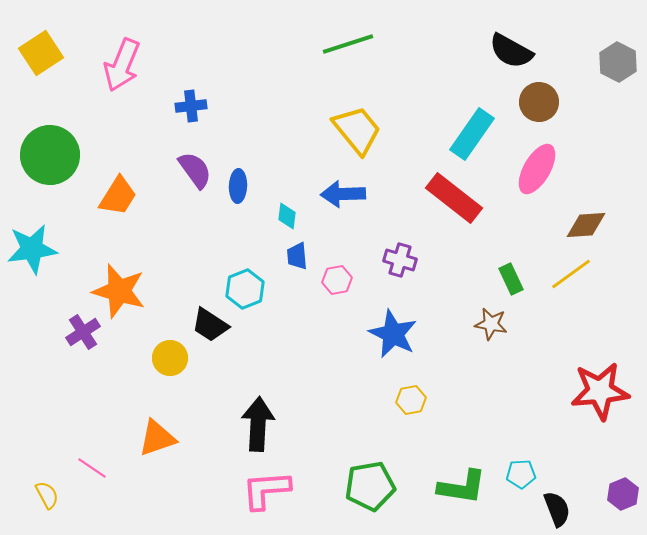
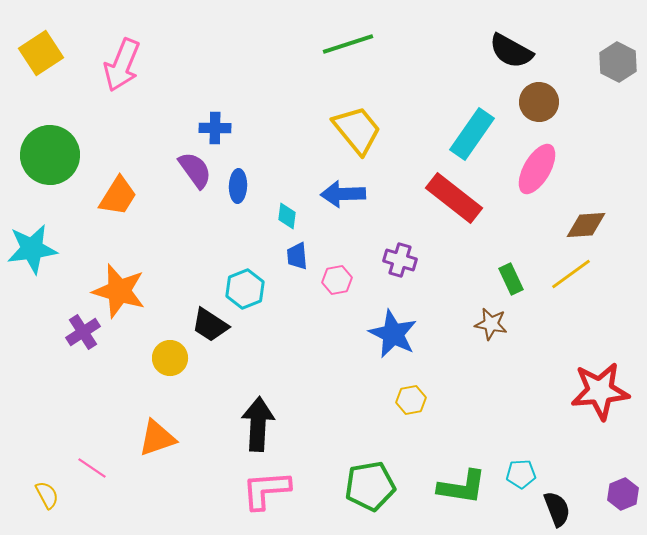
blue cross at (191, 106): moved 24 px right, 22 px down; rotated 8 degrees clockwise
